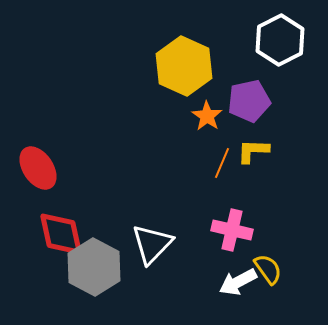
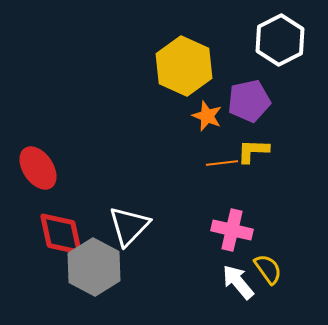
orange star: rotated 12 degrees counterclockwise
orange line: rotated 60 degrees clockwise
white triangle: moved 23 px left, 18 px up
white arrow: rotated 78 degrees clockwise
